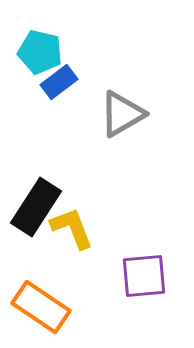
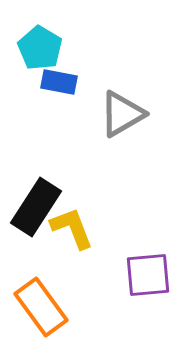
cyan pentagon: moved 4 px up; rotated 18 degrees clockwise
blue rectangle: rotated 48 degrees clockwise
purple square: moved 4 px right, 1 px up
orange rectangle: rotated 20 degrees clockwise
